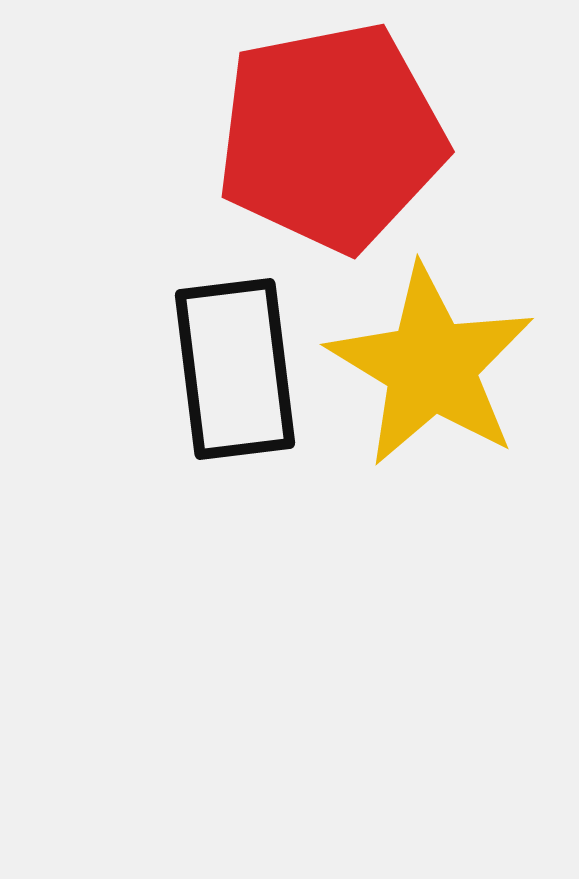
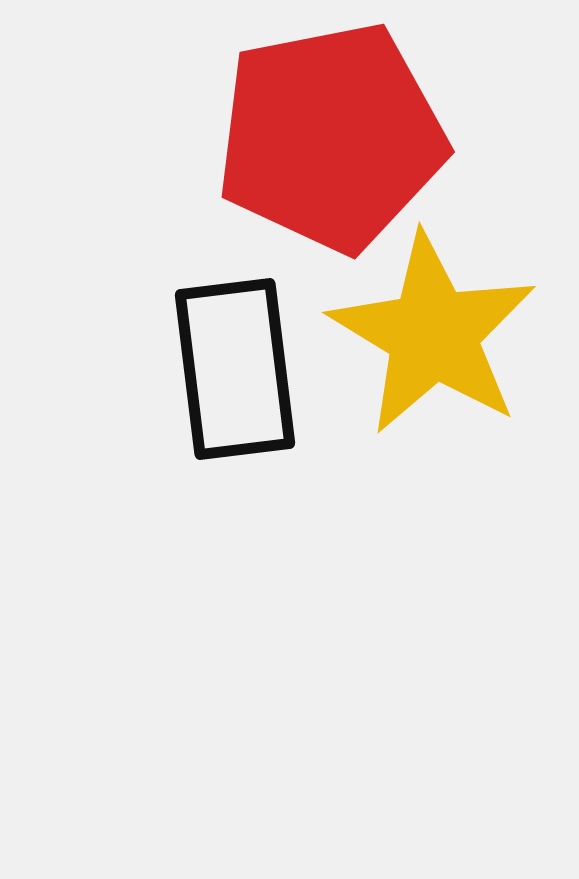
yellow star: moved 2 px right, 32 px up
